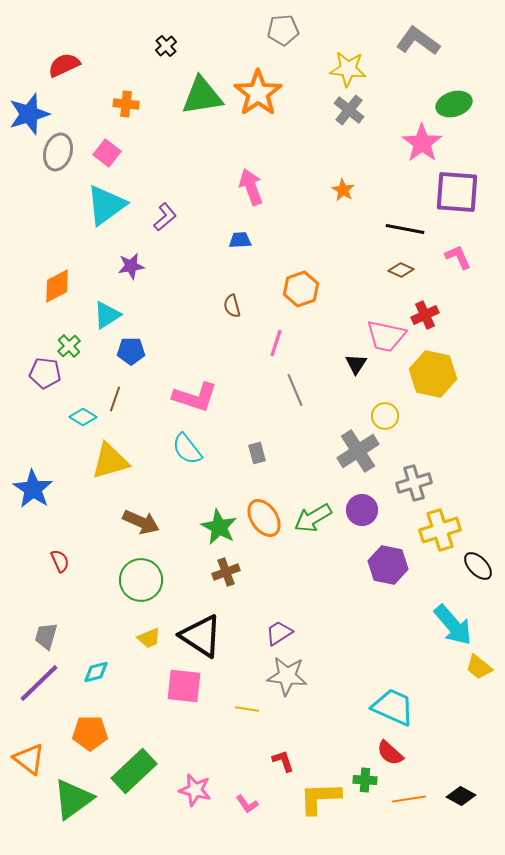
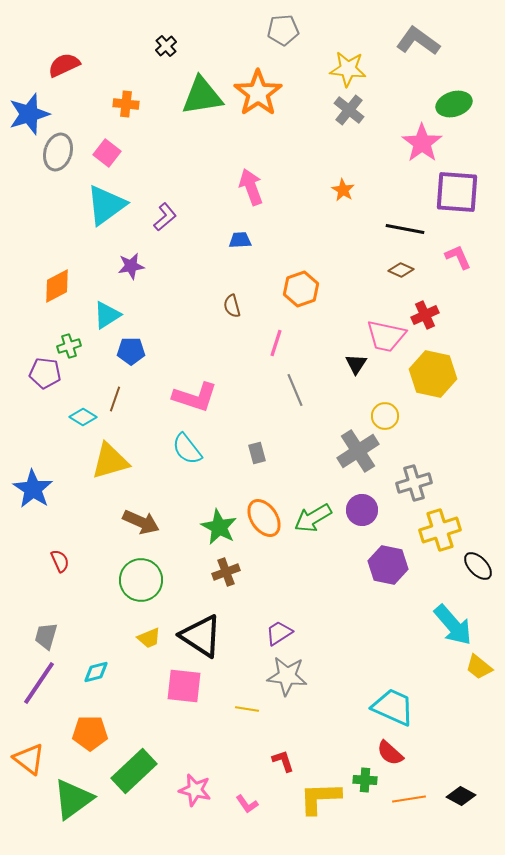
green cross at (69, 346): rotated 25 degrees clockwise
purple line at (39, 683): rotated 12 degrees counterclockwise
